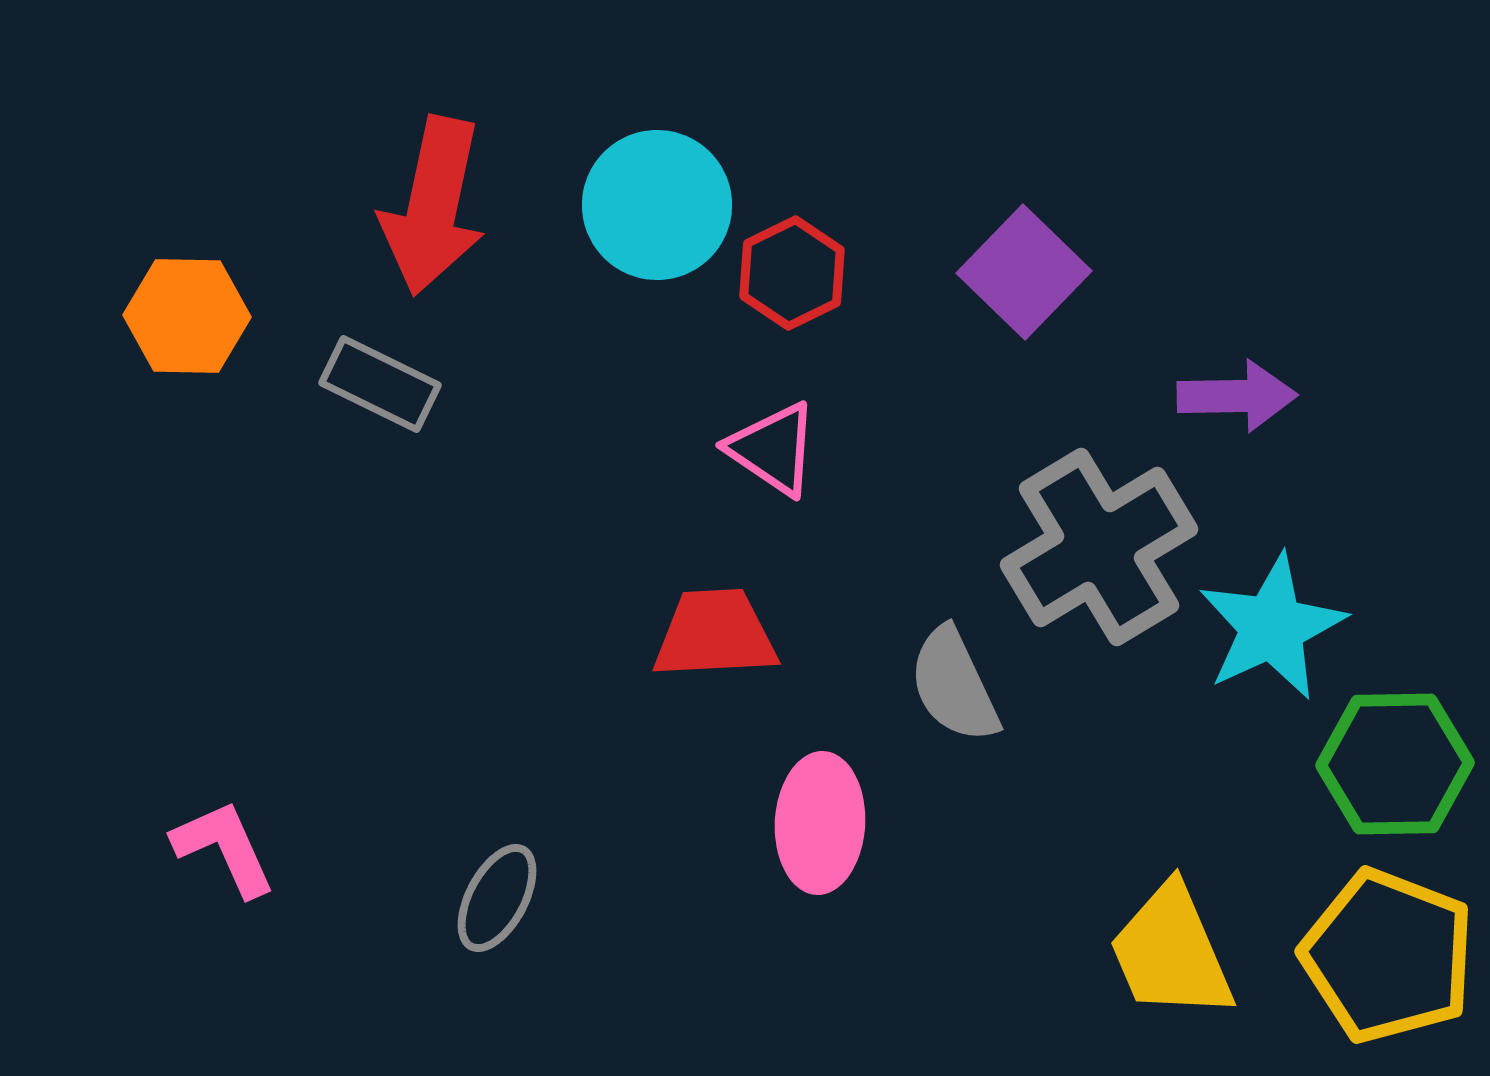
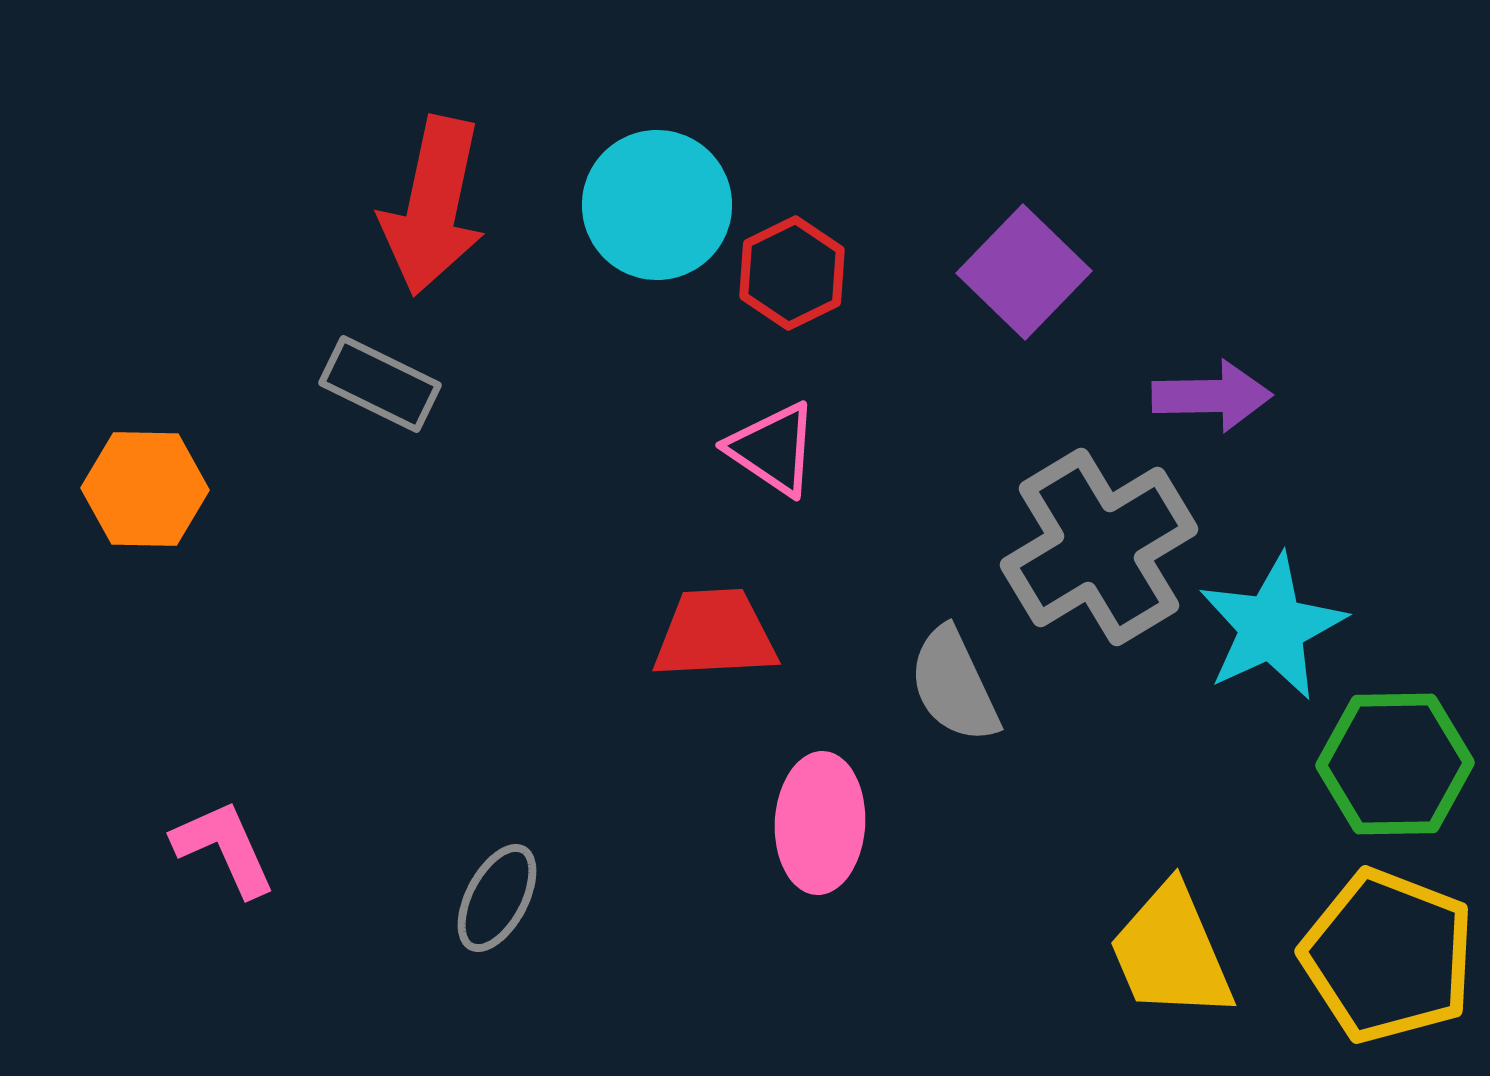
orange hexagon: moved 42 px left, 173 px down
purple arrow: moved 25 px left
